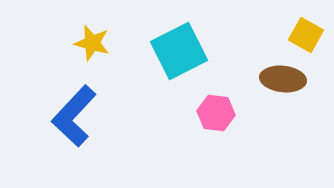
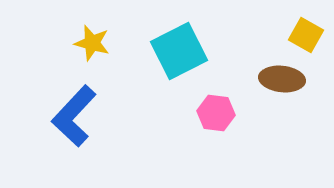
brown ellipse: moved 1 px left
